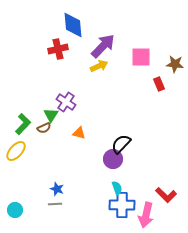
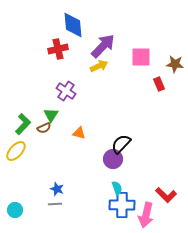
purple cross: moved 11 px up
